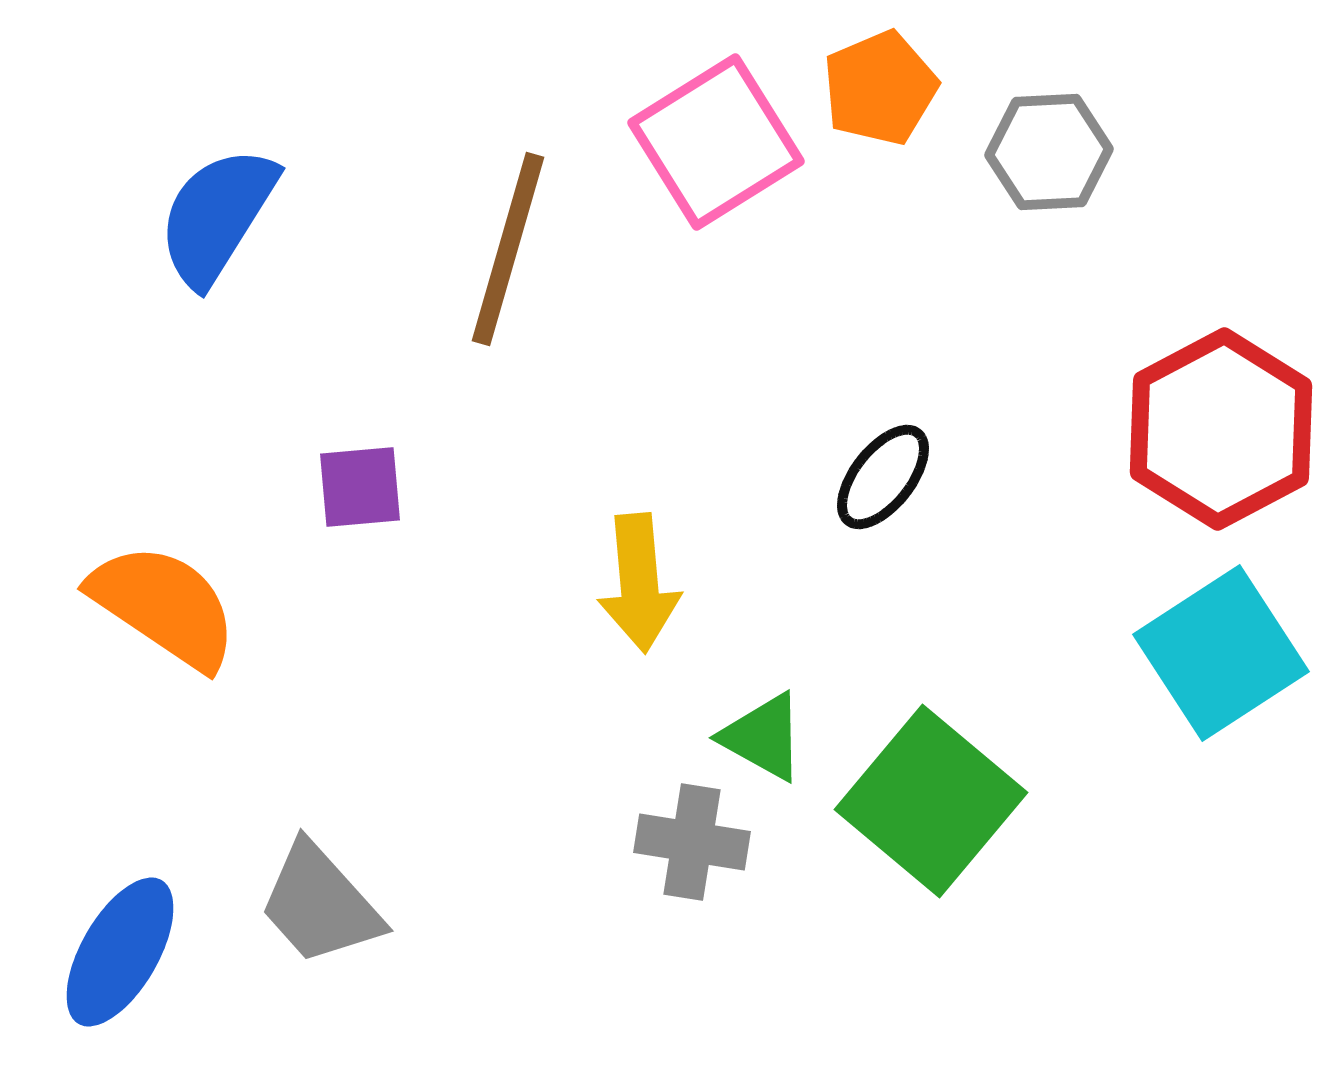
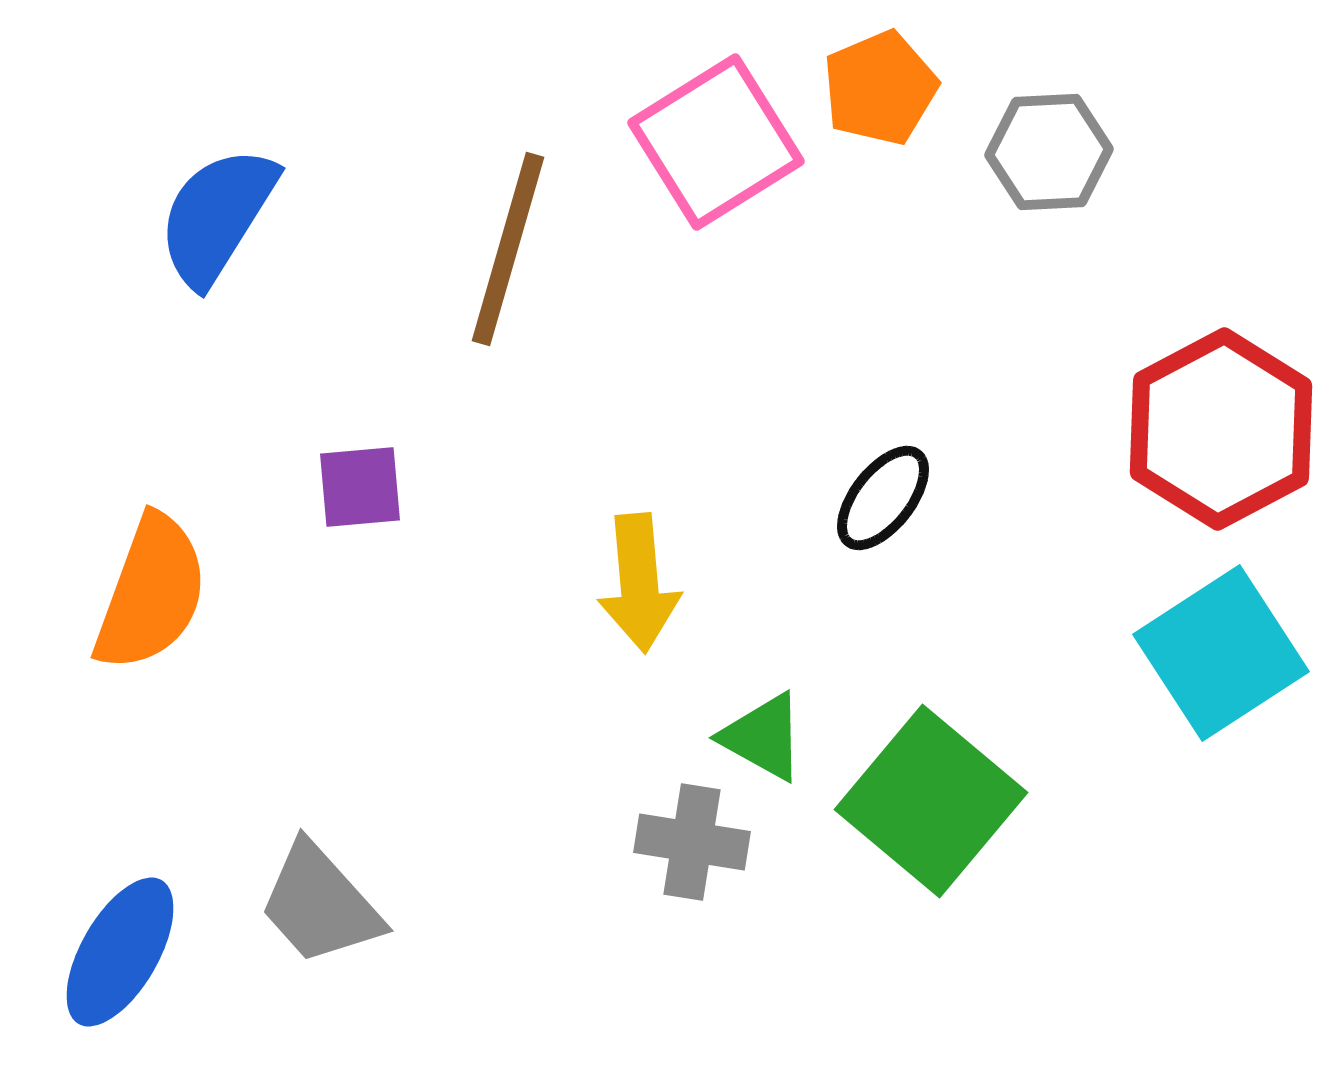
black ellipse: moved 21 px down
orange semicircle: moved 13 px left, 13 px up; rotated 76 degrees clockwise
